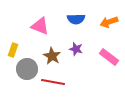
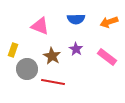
purple star: rotated 16 degrees clockwise
pink rectangle: moved 2 px left
